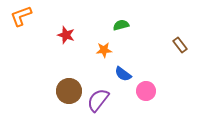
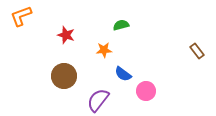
brown rectangle: moved 17 px right, 6 px down
brown circle: moved 5 px left, 15 px up
